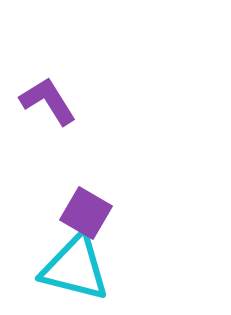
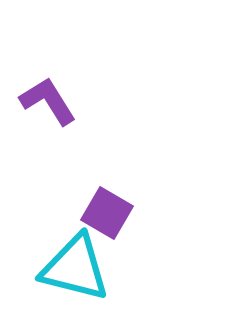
purple square: moved 21 px right
